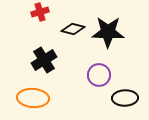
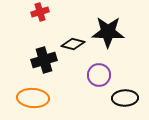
black diamond: moved 15 px down
black cross: rotated 15 degrees clockwise
